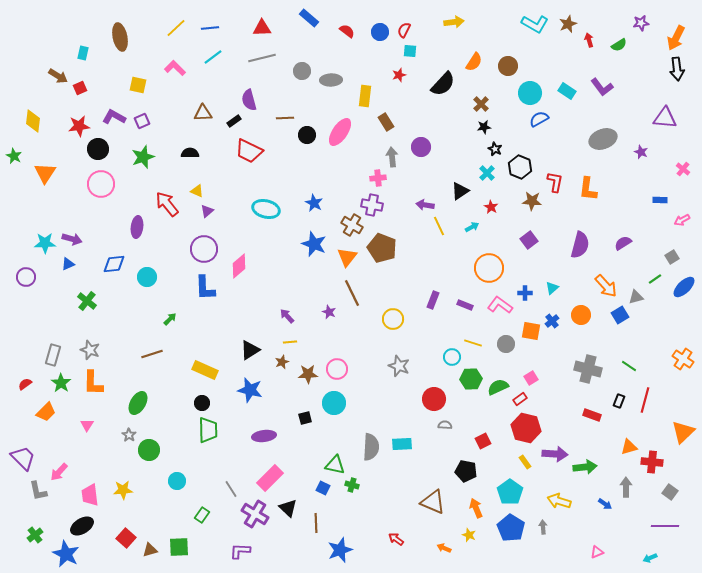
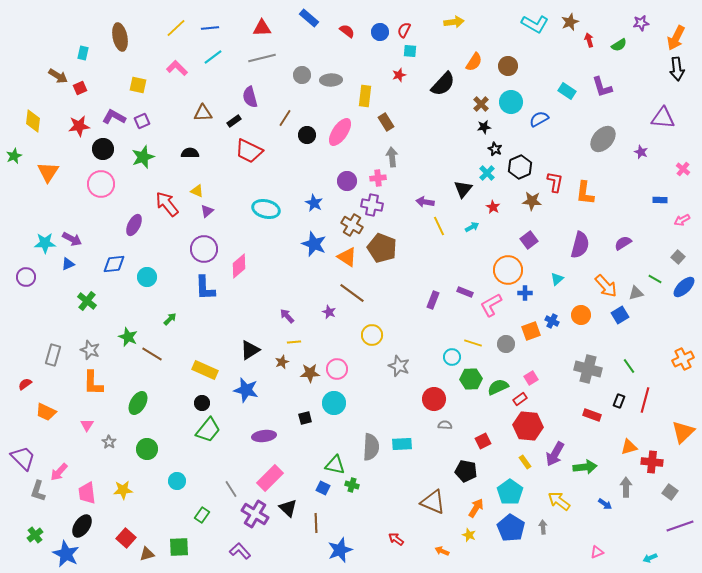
brown star at (568, 24): moved 2 px right, 2 px up
pink L-shape at (175, 68): moved 2 px right
gray circle at (302, 71): moved 4 px down
purple L-shape at (602, 87): rotated 20 degrees clockwise
cyan circle at (530, 93): moved 19 px left, 9 px down
purple semicircle at (249, 100): moved 1 px right, 3 px up
brown line at (285, 118): rotated 54 degrees counterclockwise
purple triangle at (665, 118): moved 2 px left
gray ellipse at (603, 139): rotated 28 degrees counterclockwise
purple circle at (421, 147): moved 74 px left, 34 px down
black circle at (98, 149): moved 5 px right
green star at (14, 156): rotated 21 degrees clockwise
black hexagon at (520, 167): rotated 15 degrees clockwise
orange triangle at (45, 173): moved 3 px right, 1 px up
orange L-shape at (588, 189): moved 3 px left, 4 px down
black triangle at (460, 191): moved 3 px right, 2 px up; rotated 18 degrees counterclockwise
purple arrow at (425, 205): moved 3 px up
red star at (491, 207): moved 2 px right
purple ellipse at (137, 227): moved 3 px left, 2 px up; rotated 20 degrees clockwise
purple arrow at (72, 239): rotated 12 degrees clockwise
orange triangle at (347, 257): rotated 35 degrees counterclockwise
gray square at (672, 257): moved 6 px right; rotated 16 degrees counterclockwise
orange circle at (489, 268): moved 19 px right, 2 px down
green line at (655, 279): rotated 64 degrees clockwise
cyan triangle at (552, 288): moved 5 px right, 9 px up
brown line at (352, 293): rotated 28 degrees counterclockwise
gray triangle at (636, 297): moved 4 px up
purple rectangle at (465, 305): moved 13 px up
pink L-shape at (500, 305): moved 9 px left; rotated 65 degrees counterclockwise
yellow circle at (393, 319): moved 21 px left, 16 px down
blue cross at (552, 321): rotated 24 degrees counterclockwise
orange square at (531, 331): rotated 30 degrees counterclockwise
yellow line at (290, 342): moved 4 px right
brown line at (152, 354): rotated 50 degrees clockwise
orange cross at (683, 359): rotated 30 degrees clockwise
green line at (629, 366): rotated 21 degrees clockwise
brown star at (308, 374): moved 2 px right, 1 px up
green star at (61, 383): moved 67 px right, 46 px up; rotated 12 degrees counterclockwise
blue star at (250, 390): moved 4 px left
orange trapezoid at (46, 412): rotated 70 degrees clockwise
red hexagon at (526, 428): moved 2 px right, 2 px up; rotated 8 degrees counterclockwise
green trapezoid at (208, 430): rotated 40 degrees clockwise
gray star at (129, 435): moved 20 px left, 7 px down
green circle at (149, 450): moved 2 px left, 1 px up
purple arrow at (555, 454): rotated 115 degrees clockwise
gray L-shape at (38, 491): rotated 30 degrees clockwise
pink trapezoid at (90, 495): moved 3 px left, 2 px up
yellow arrow at (559, 501): rotated 20 degrees clockwise
orange arrow at (476, 508): rotated 54 degrees clockwise
black ellipse at (82, 526): rotated 25 degrees counterclockwise
purple line at (665, 526): moved 15 px right; rotated 20 degrees counterclockwise
orange arrow at (444, 548): moved 2 px left, 3 px down
brown triangle at (150, 550): moved 3 px left, 4 px down
purple L-shape at (240, 551): rotated 45 degrees clockwise
